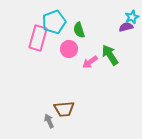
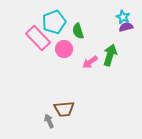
cyan star: moved 9 px left; rotated 24 degrees counterclockwise
green semicircle: moved 1 px left, 1 px down
pink rectangle: rotated 60 degrees counterclockwise
pink circle: moved 5 px left
green arrow: rotated 50 degrees clockwise
